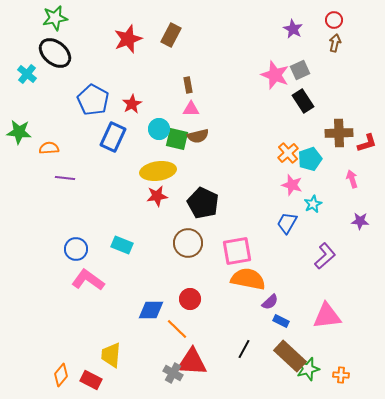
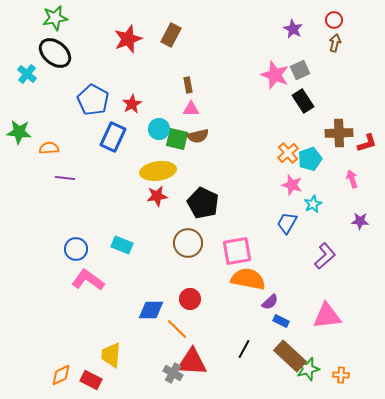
orange diamond at (61, 375): rotated 25 degrees clockwise
